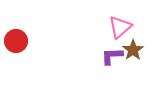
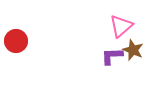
pink triangle: moved 1 px right, 1 px up
brown star: rotated 15 degrees counterclockwise
